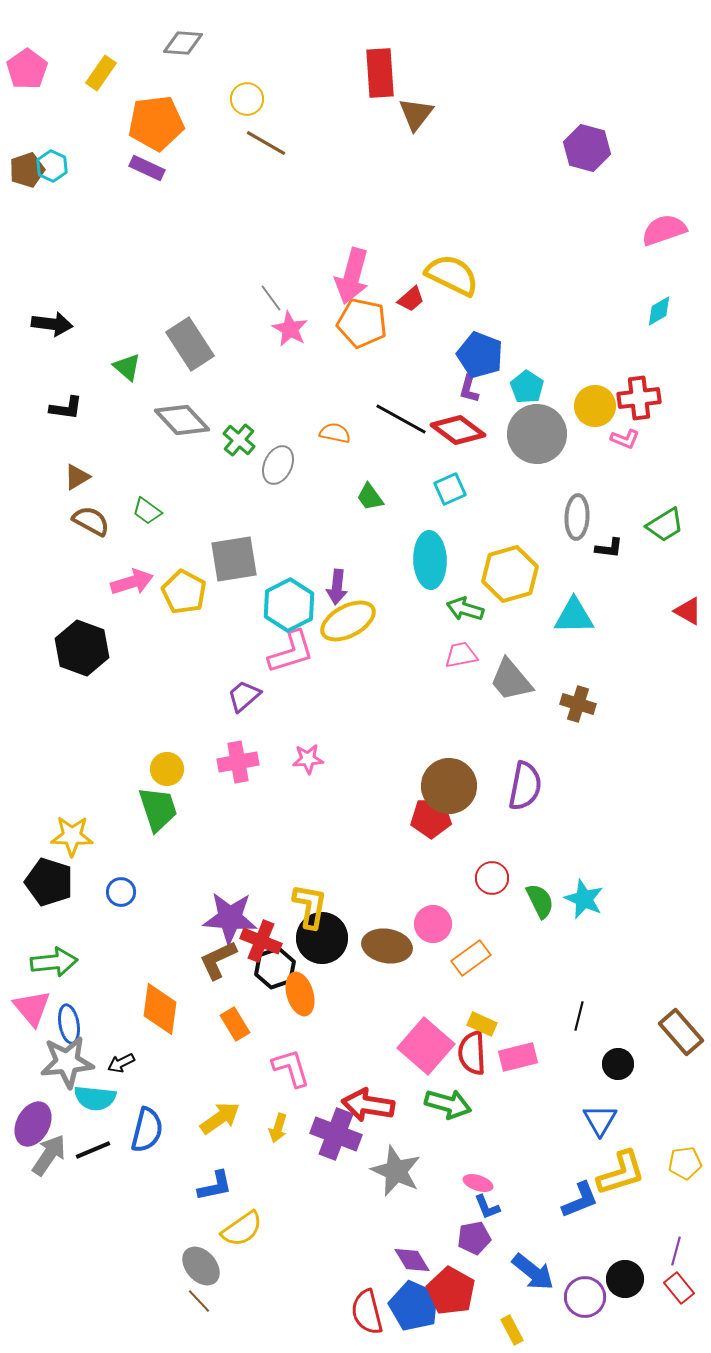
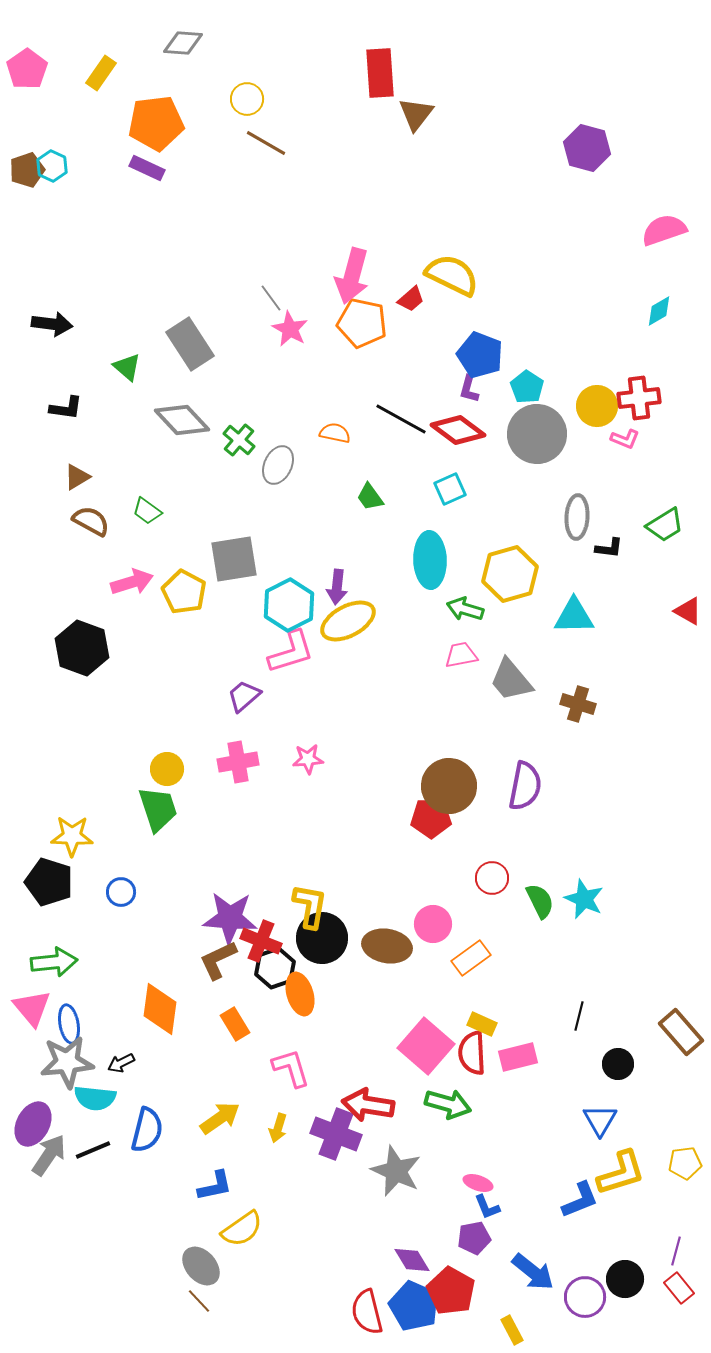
yellow circle at (595, 406): moved 2 px right
